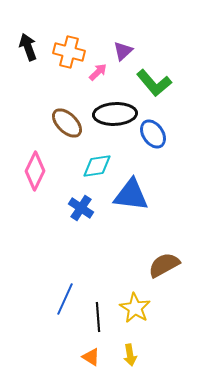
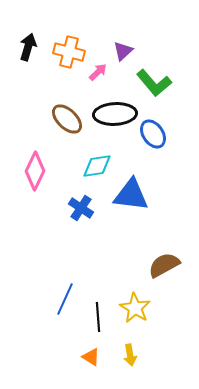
black arrow: rotated 36 degrees clockwise
brown ellipse: moved 4 px up
